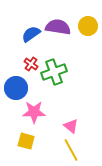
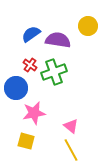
purple semicircle: moved 13 px down
red cross: moved 1 px left, 1 px down
pink star: moved 1 px down; rotated 10 degrees counterclockwise
